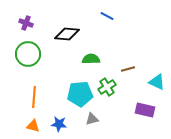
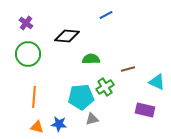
blue line: moved 1 px left, 1 px up; rotated 56 degrees counterclockwise
purple cross: rotated 16 degrees clockwise
black diamond: moved 2 px down
green cross: moved 2 px left
cyan pentagon: moved 1 px right, 3 px down
orange triangle: moved 4 px right, 1 px down
